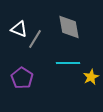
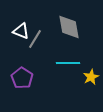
white triangle: moved 2 px right, 2 px down
